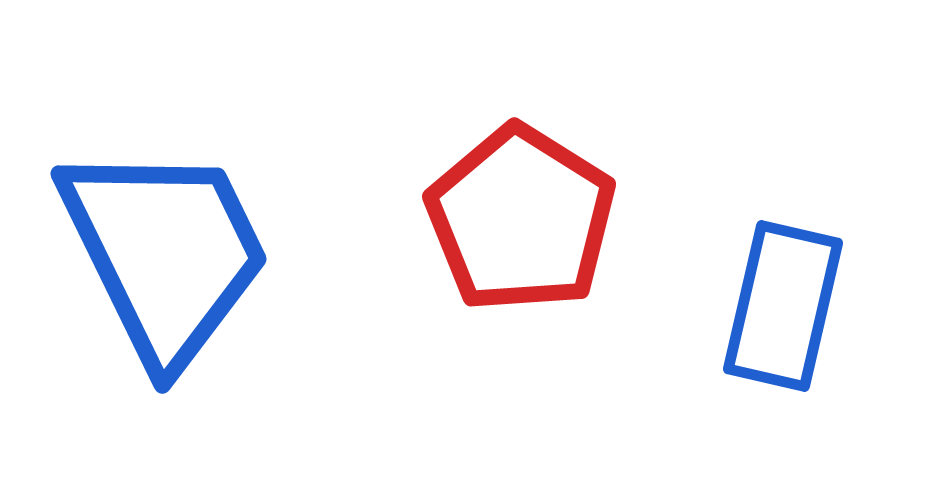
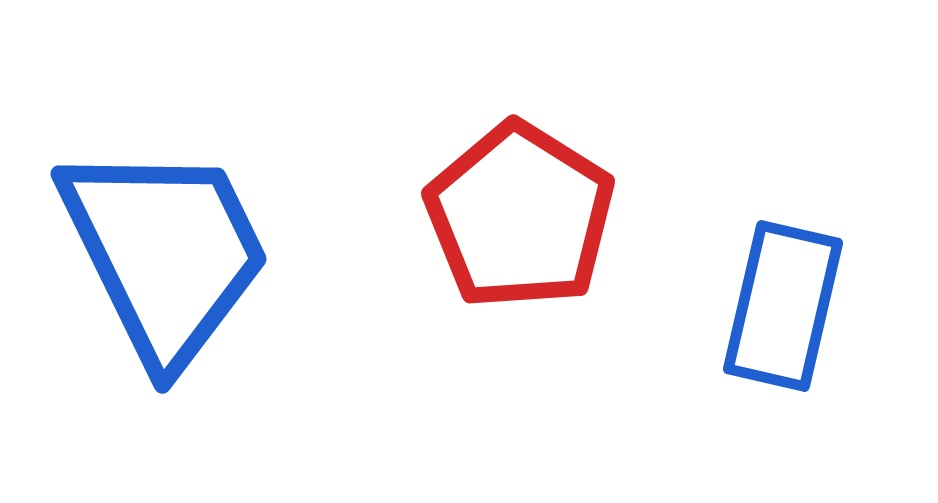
red pentagon: moved 1 px left, 3 px up
